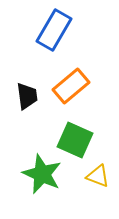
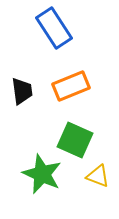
blue rectangle: moved 2 px up; rotated 63 degrees counterclockwise
orange rectangle: rotated 18 degrees clockwise
black trapezoid: moved 5 px left, 5 px up
